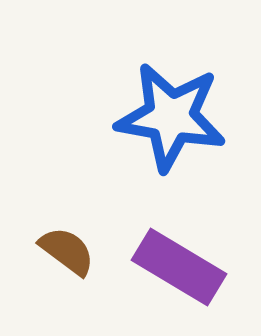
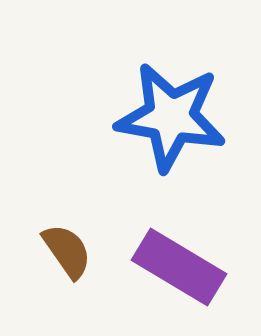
brown semicircle: rotated 18 degrees clockwise
